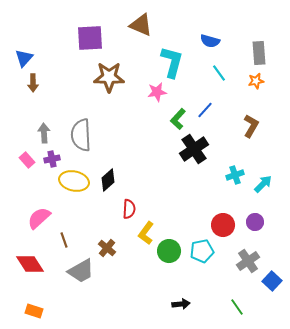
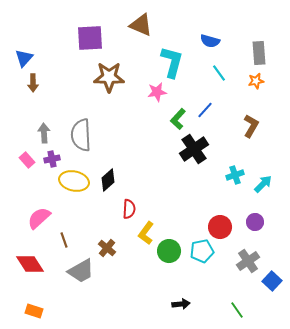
red circle: moved 3 px left, 2 px down
green line: moved 3 px down
